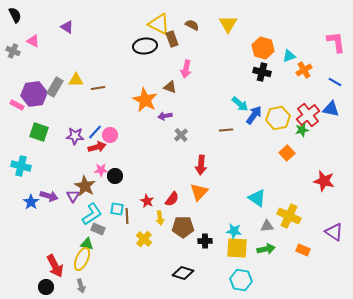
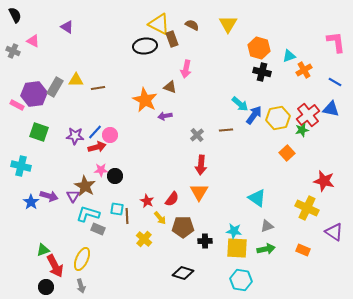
orange hexagon at (263, 48): moved 4 px left
gray cross at (181, 135): moved 16 px right
orange triangle at (199, 192): rotated 12 degrees counterclockwise
cyan L-shape at (92, 214): moved 4 px left; rotated 130 degrees counterclockwise
yellow cross at (289, 216): moved 18 px right, 8 px up
yellow arrow at (160, 218): rotated 32 degrees counterclockwise
gray triangle at (267, 226): rotated 16 degrees counterclockwise
green triangle at (87, 244): moved 44 px left, 6 px down; rotated 32 degrees counterclockwise
